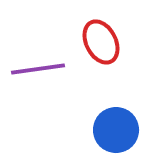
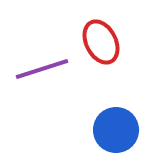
purple line: moved 4 px right; rotated 10 degrees counterclockwise
